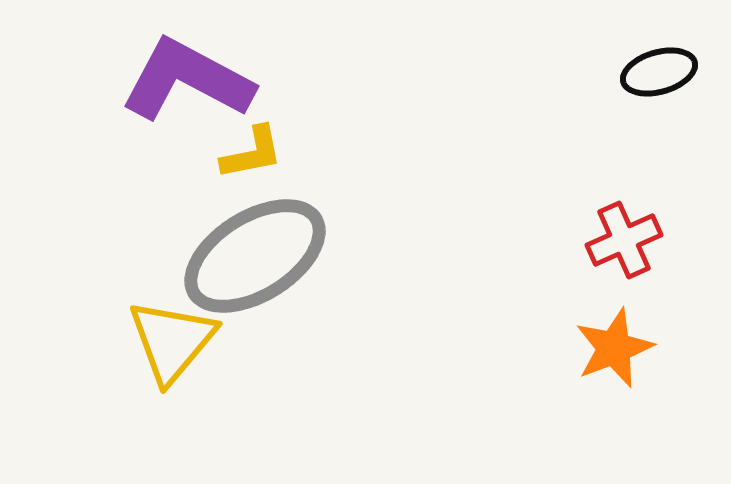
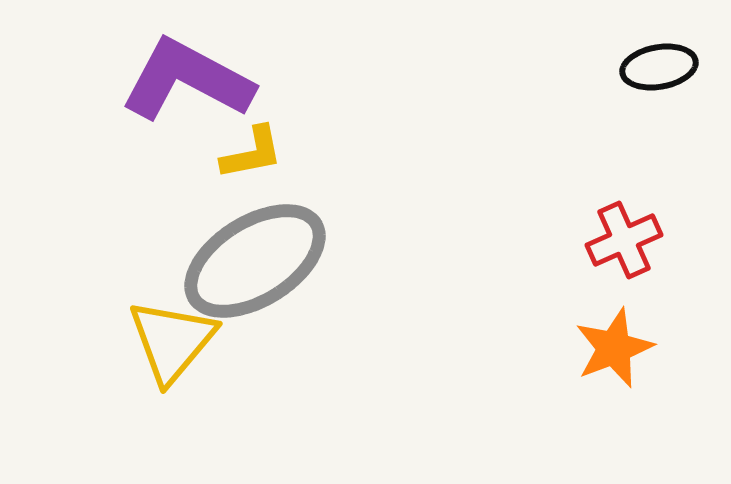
black ellipse: moved 5 px up; rotated 6 degrees clockwise
gray ellipse: moved 5 px down
